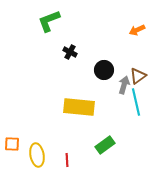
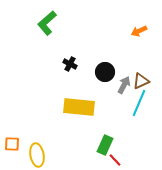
green L-shape: moved 2 px left, 2 px down; rotated 20 degrees counterclockwise
orange arrow: moved 2 px right, 1 px down
black cross: moved 12 px down
black circle: moved 1 px right, 2 px down
brown triangle: moved 3 px right, 5 px down; rotated 12 degrees clockwise
gray arrow: rotated 12 degrees clockwise
cyan line: moved 3 px right, 1 px down; rotated 36 degrees clockwise
green rectangle: rotated 30 degrees counterclockwise
red line: moved 48 px right; rotated 40 degrees counterclockwise
